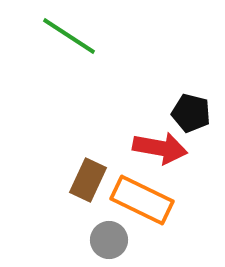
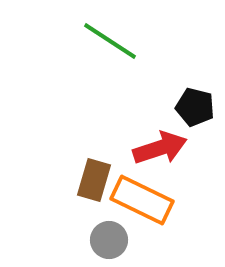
green line: moved 41 px right, 5 px down
black pentagon: moved 4 px right, 6 px up
red arrow: rotated 28 degrees counterclockwise
brown rectangle: moved 6 px right; rotated 9 degrees counterclockwise
